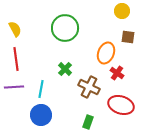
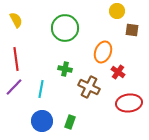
yellow circle: moved 5 px left
yellow semicircle: moved 1 px right, 9 px up
brown square: moved 4 px right, 7 px up
orange ellipse: moved 3 px left, 1 px up
green cross: rotated 32 degrees counterclockwise
red cross: moved 1 px right, 1 px up
purple line: rotated 42 degrees counterclockwise
red ellipse: moved 8 px right, 2 px up; rotated 25 degrees counterclockwise
blue circle: moved 1 px right, 6 px down
green rectangle: moved 18 px left
